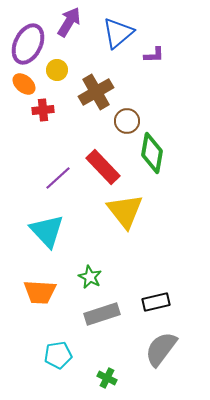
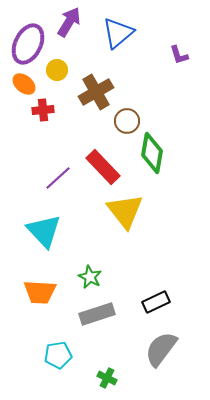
purple L-shape: moved 25 px right; rotated 75 degrees clockwise
cyan triangle: moved 3 px left
black rectangle: rotated 12 degrees counterclockwise
gray rectangle: moved 5 px left
